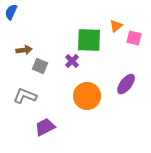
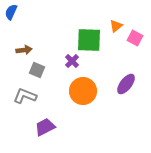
pink square: moved 1 px right; rotated 14 degrees clockwise
gray square: moved 3 px left, 4 px down
orange circle: moved 4 px left, 5 px up
